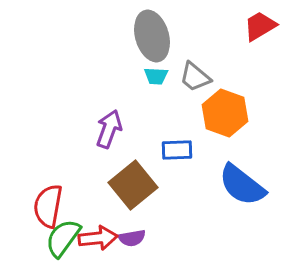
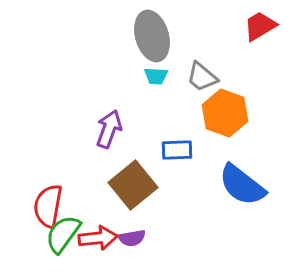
gray trapezoid: moved 7 px right
green semicircle: moved 4 px up
